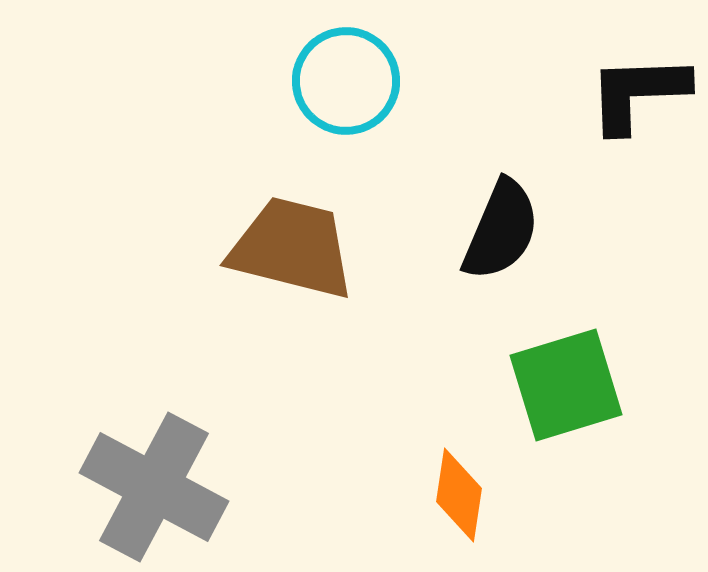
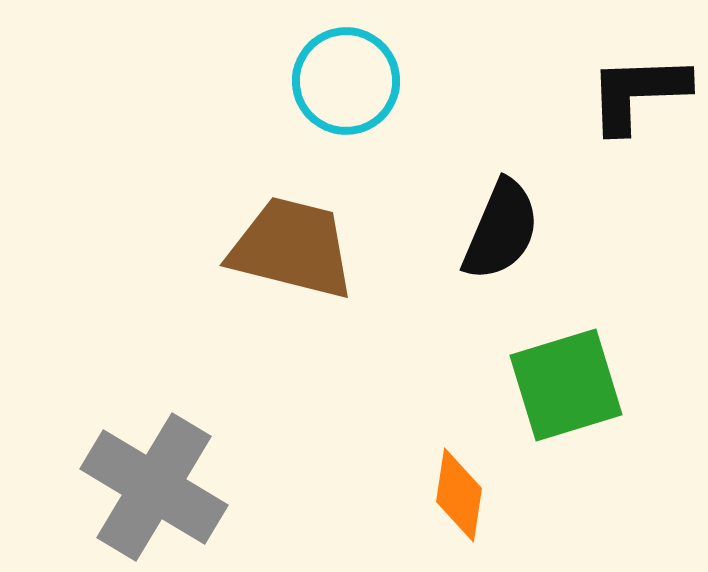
gray cross: rotated 3 degrees clockwise
